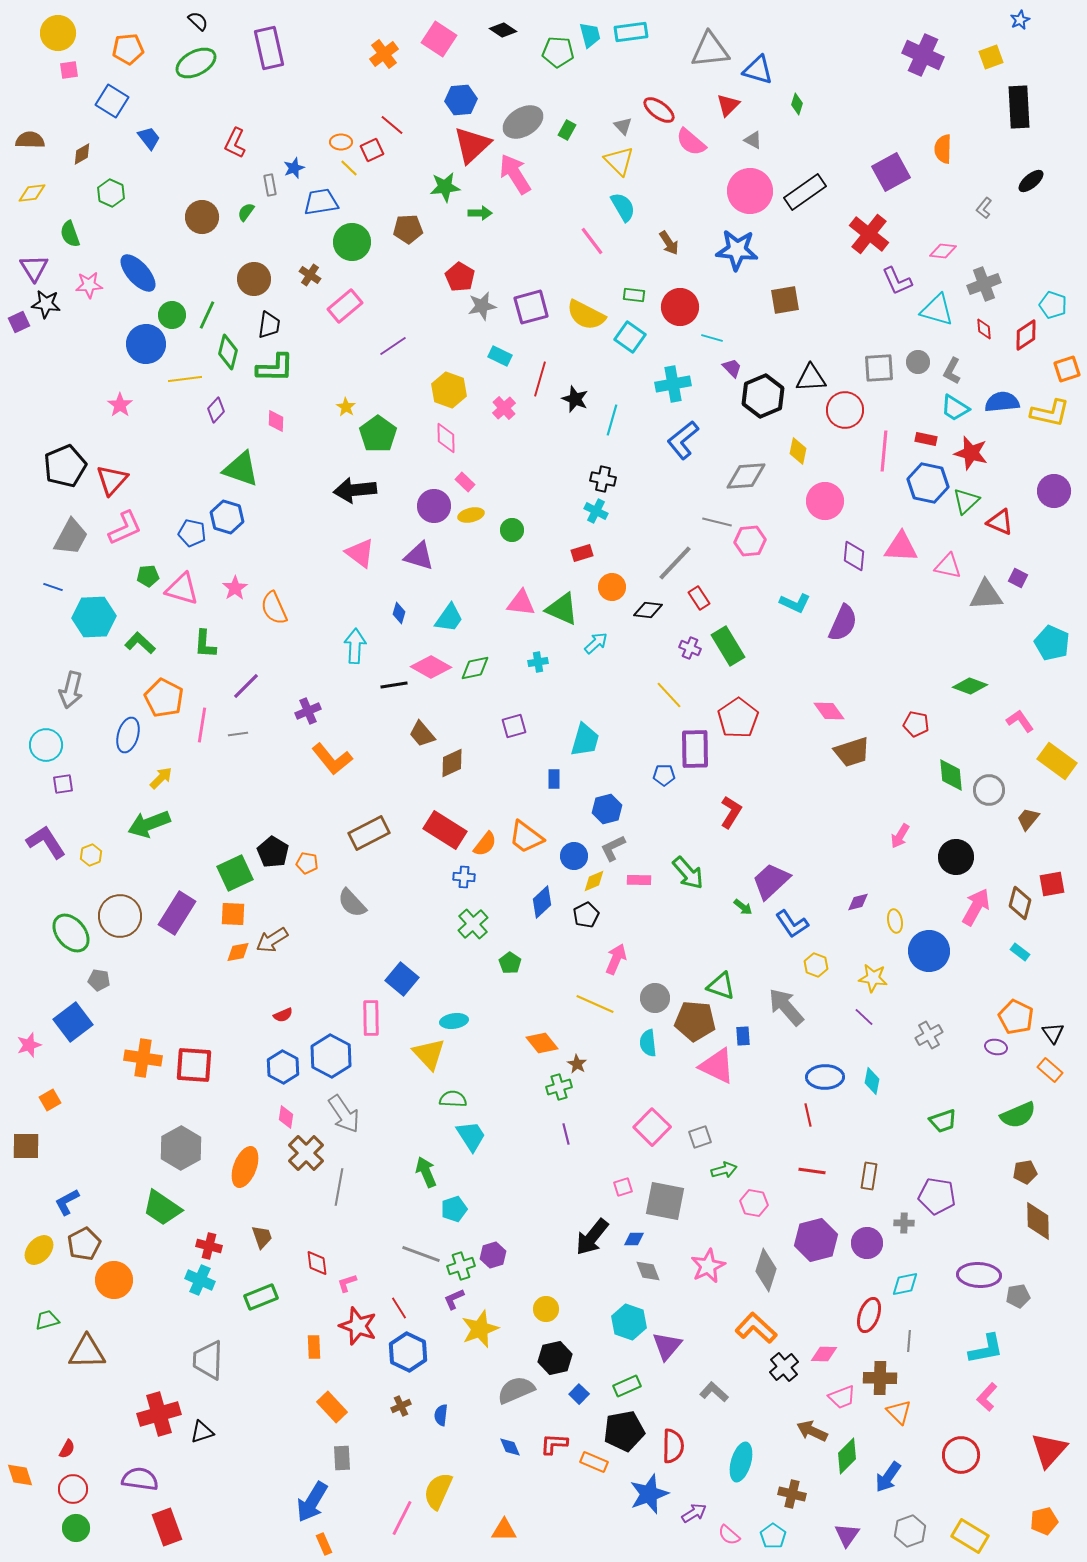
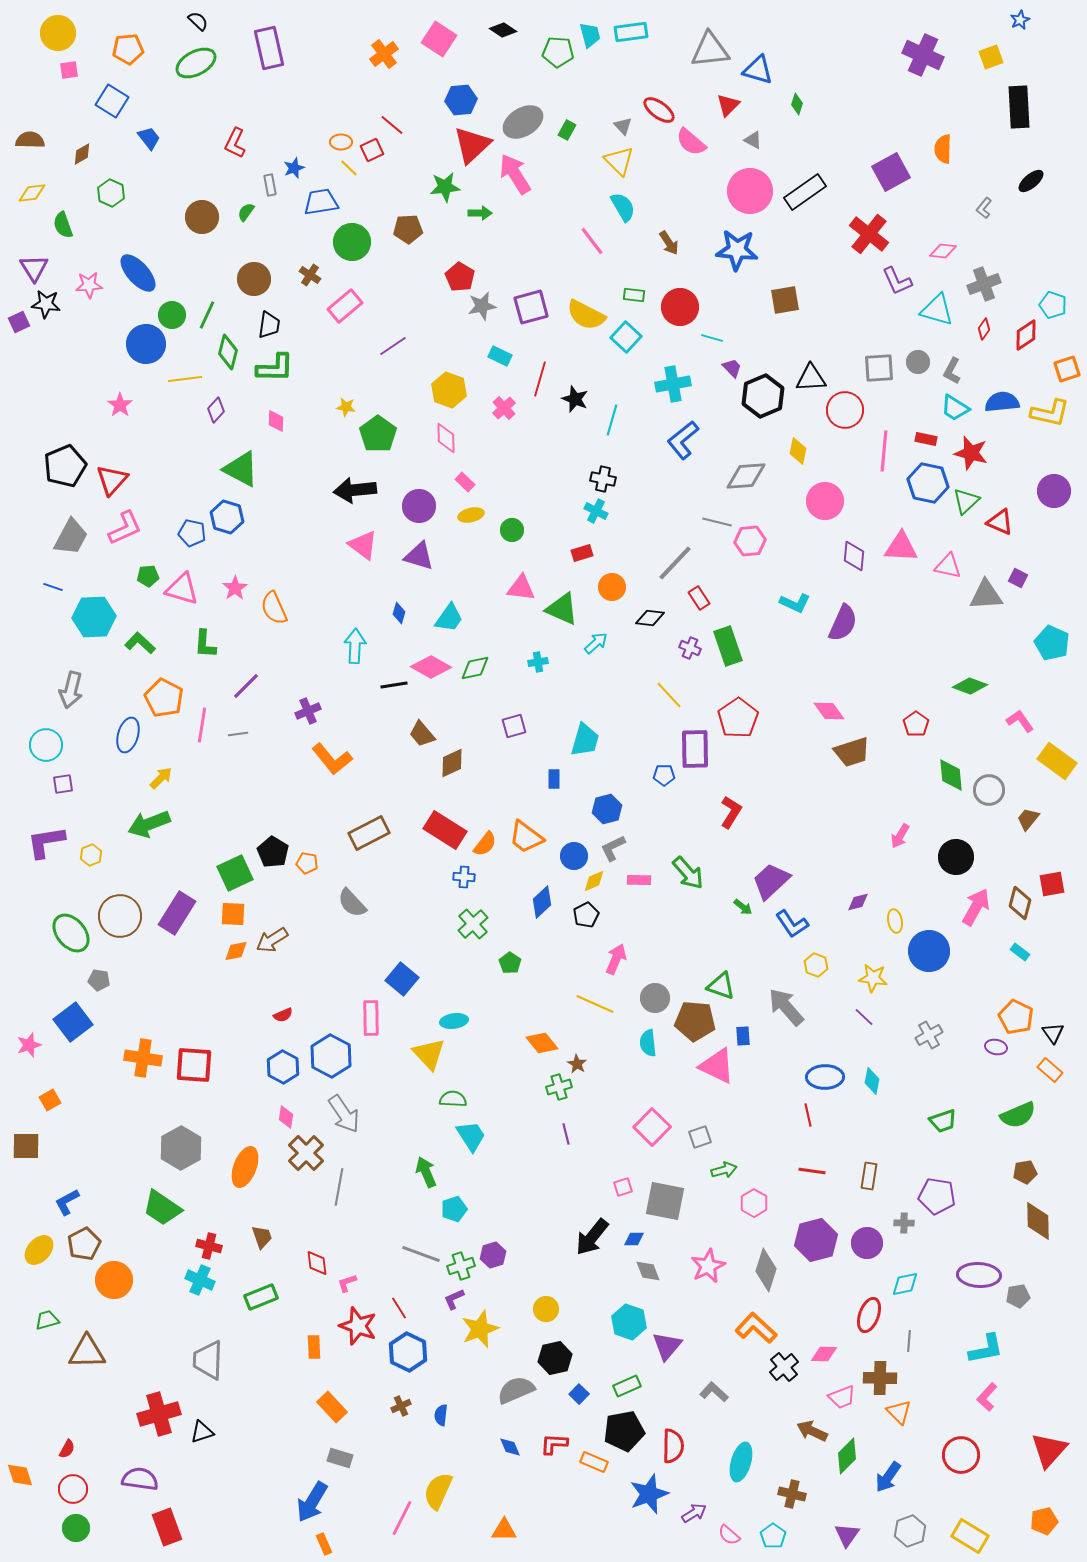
green semicircle at (70, 234): moved 7 px left, 9 px up
red diamond at (984, 329): rotated 40 degrees clockwise
cyan square at (630, 337): moved 4 px left; rotated 8 degrees clockwise
yellow star at (346, 407): rotated 24 degrees counterclockwise
green triangle at (241, 469): rotated 9 degrees clockwise
purple circle at (434, 506): moved 15 px left
pink triangle at (360, 553): moved 3 px right, 8 px up
pink triangle at (521, 603): moved 15 px up
black diamond at (648, 610): moved 2 px right, 8 px down
green rectangle at (728, 646): rotated 12 degrees clockwise
red pentagon at (916, 724): rotated 25 degrees clockwise
purple L-shape at (46, 842): rotated 66 degrees counterclockwise
orange diamond at (238, 952): moved 2 px left, 1 px up
pink hexagon at (754, 1203): rotated 20 degrees clockwise
gray rectangle at (342, 1458): moved 2 px left; rotated 70 degrees counterclockwise
